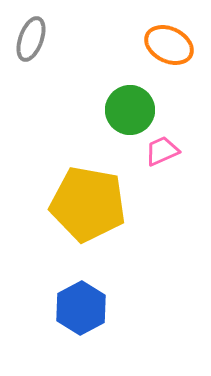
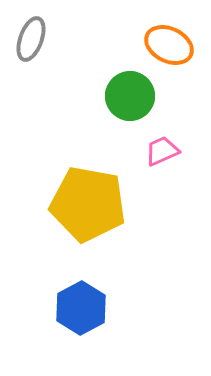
green circle: moved 14 px up
